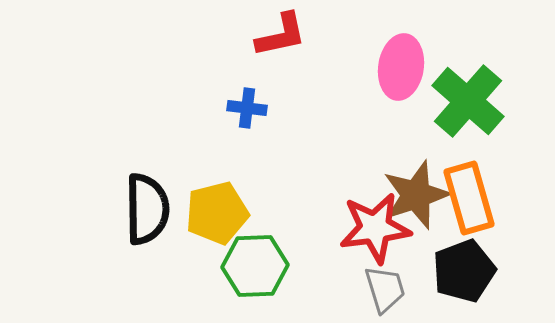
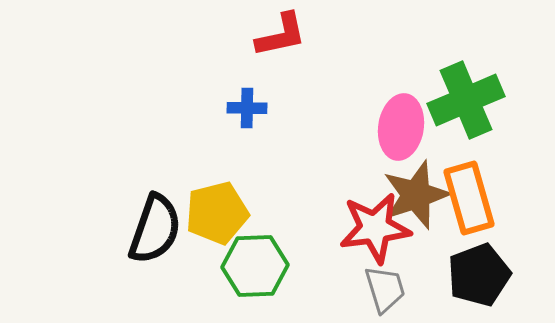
pink ellipse: moved 60 px down
green cross: moved 2 px left, 1 px up; rotated 26 degrees clockwise
blue cross: rotated 6 degrees counterclockwise
black semicircle: moved 8 px right, 20 px down; rotated 20 degrees clockwise
black pentagon: moved 15 px right, 4 px down
